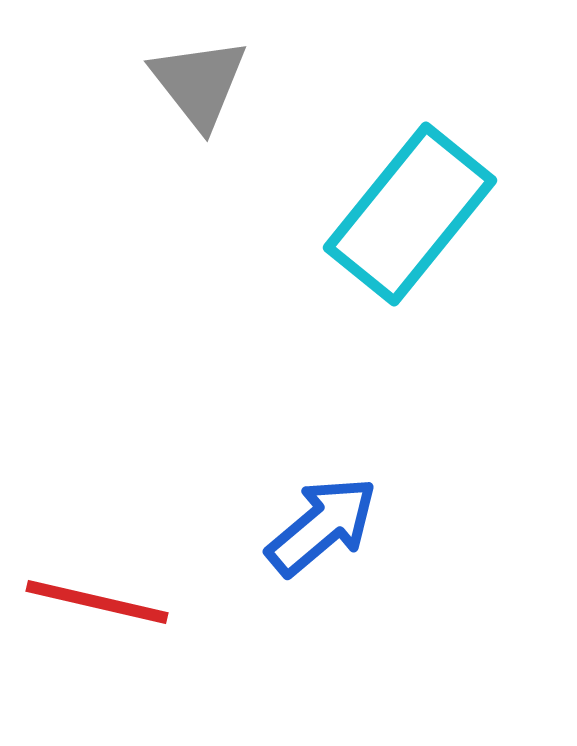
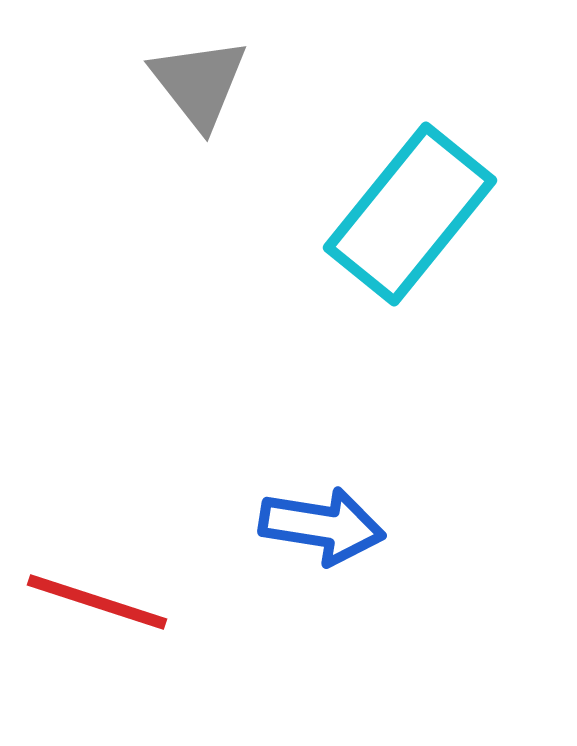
blue arrow: rotated 49 degrees clockwise
red line: rotated 5 degrees clockwise
